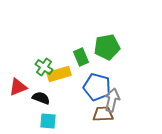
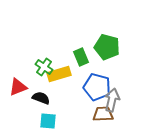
green pentagon: rotated 25 degrees clockwise
